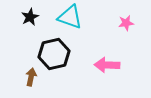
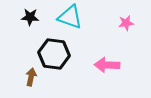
black star: rotated 30 degrees clockwise
black hexagon: rotated 20 degrees clockwise
